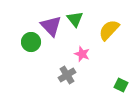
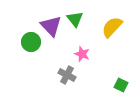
yellow semicircle: moved 3 px right, 3 px up
gray cross: rotated 30 degrees counterclockwise
